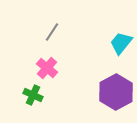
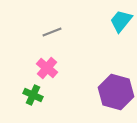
gray line: rotated 36 degrees clockwise
cyan trapezoid: moved 22 px up
purple hexagon: rotated 16 degrees counterclockwise
